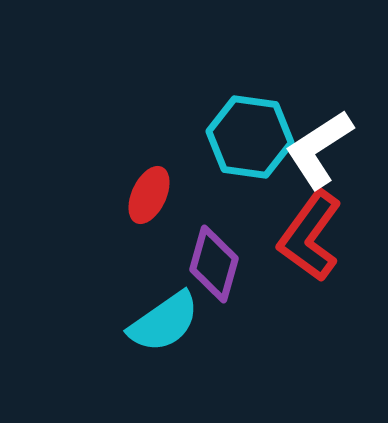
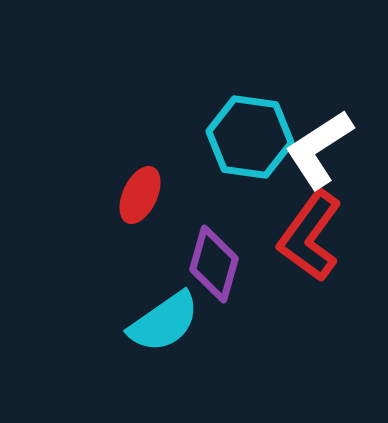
red ellipse: moved 9 px left
